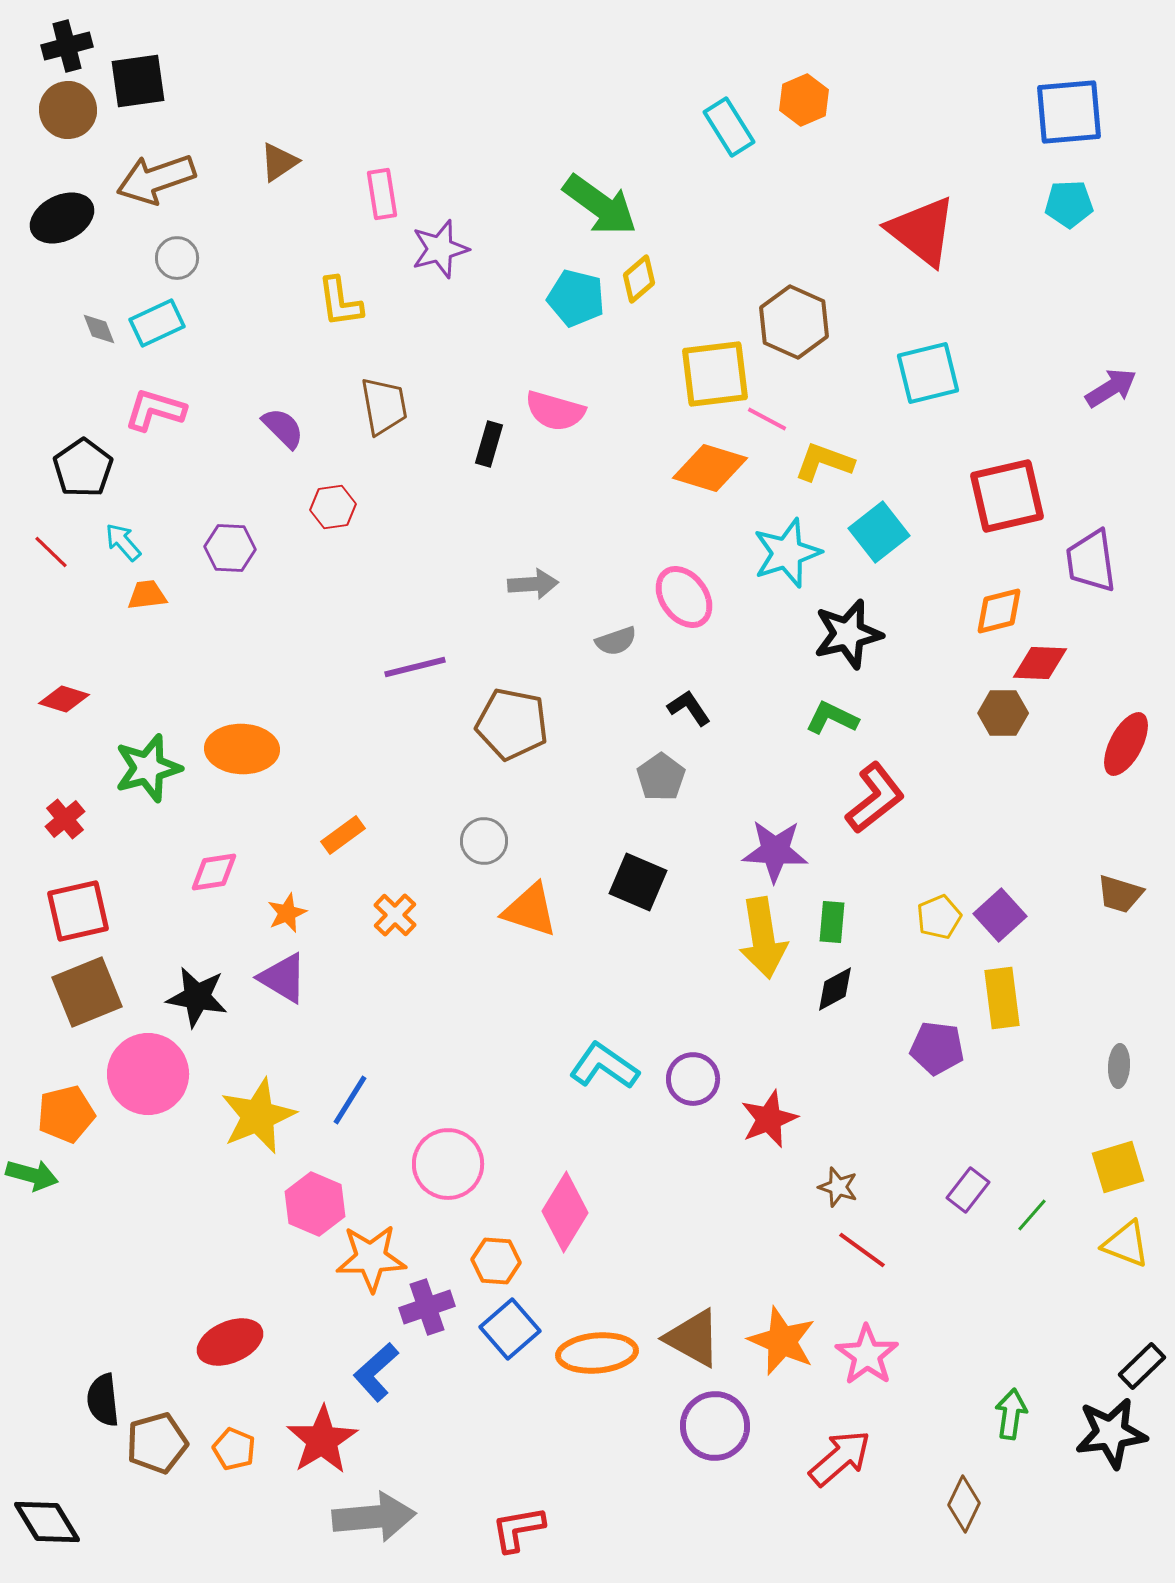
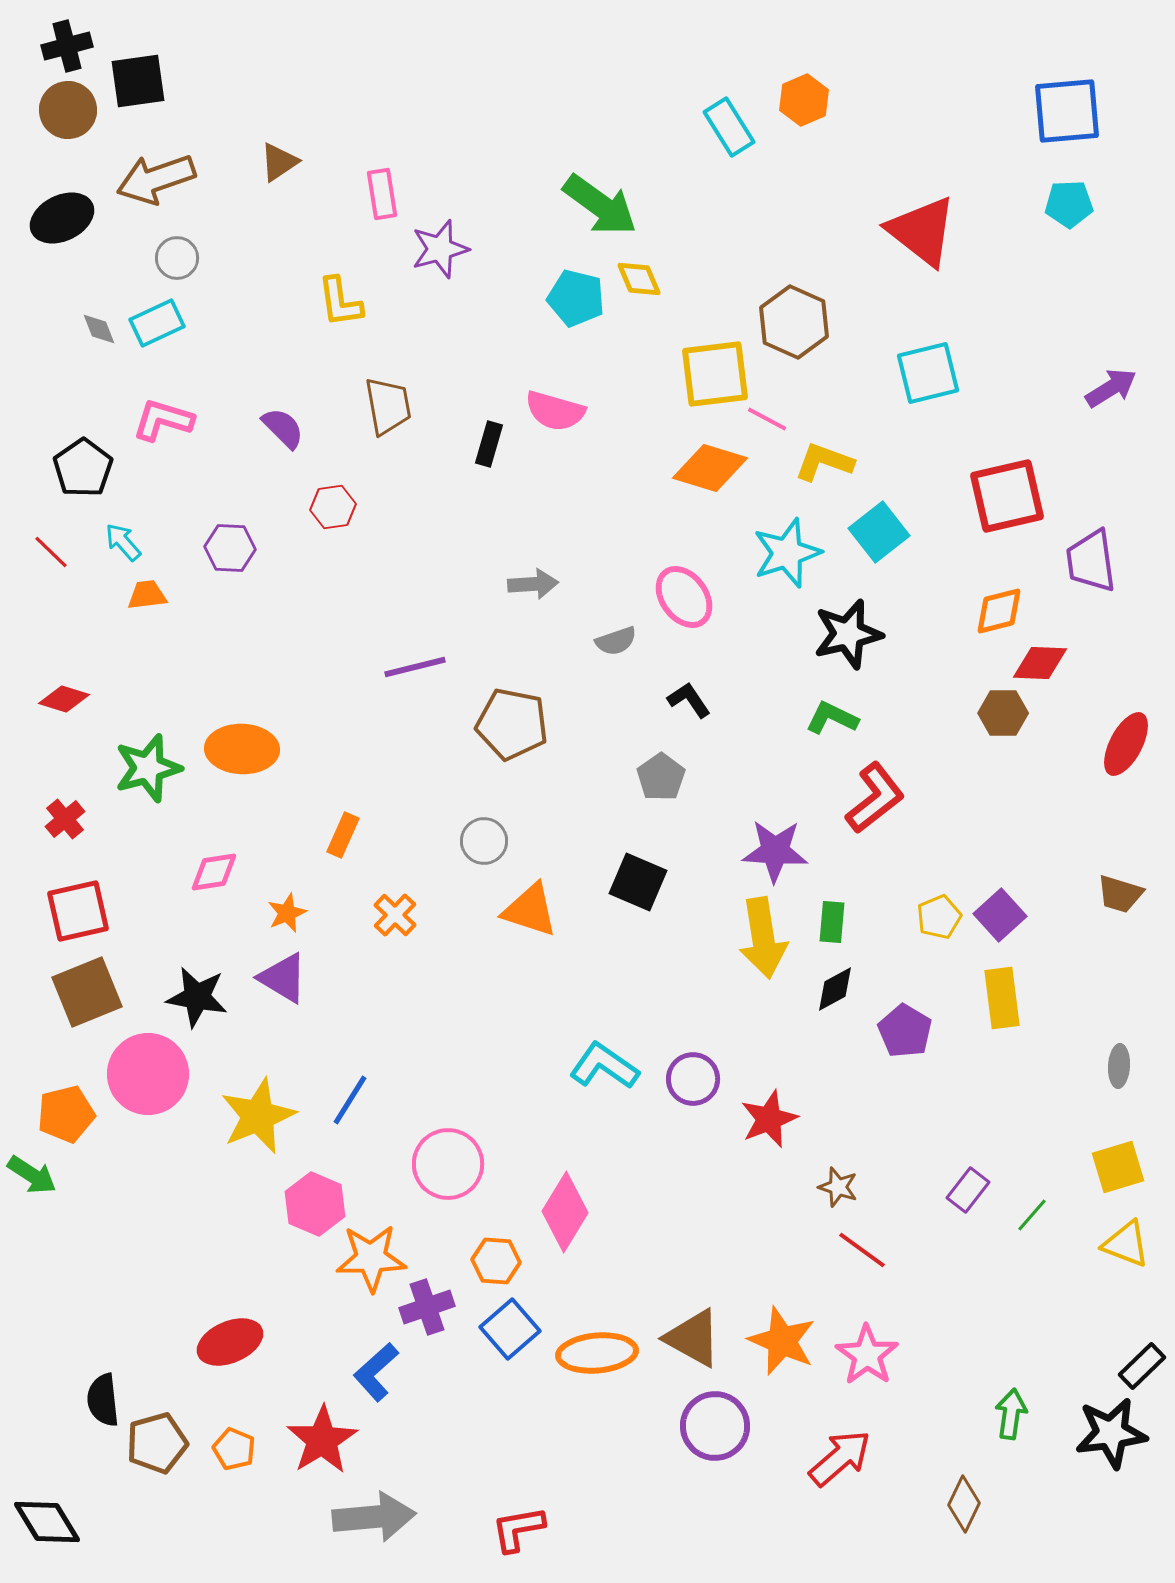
blue square at (1069, 112): moved 2 px left, 1 px up
yellow diamond at (639, 279): rotated 72 degrees counterclockwise
brown trapezoid at (384, 406): moved 4 px right
pink L-shape at (155, 410): moved 8 px right, 10 px down
black L-shape at (689, 708): moved 8 px up
orange rectangle at (343, 835): rotated 30 degrees counterclockwise
purple pentagon at (937, 1048): moved 32 px left, 17 px up; rotated 24 degrees clockwise
green arrow at (32, 1175): rotated 18 degrees clockwise
